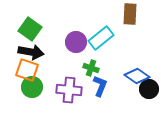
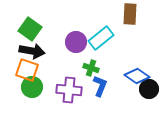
black arrow: moved 1 px right, 1 px up
